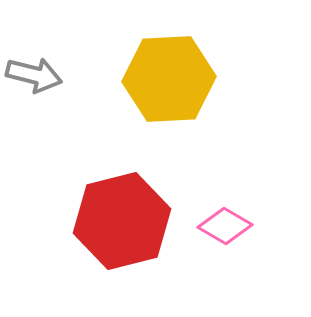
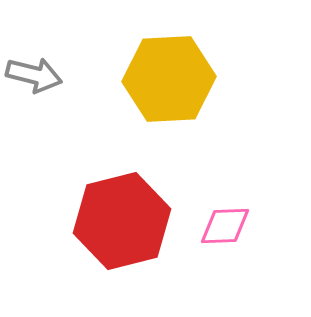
pink diamond: rotated 32 degrees counterclockwise
